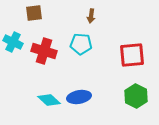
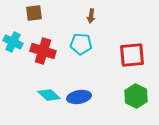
red cross: moved 1 px left
cyan diamond: moved 5 px up
